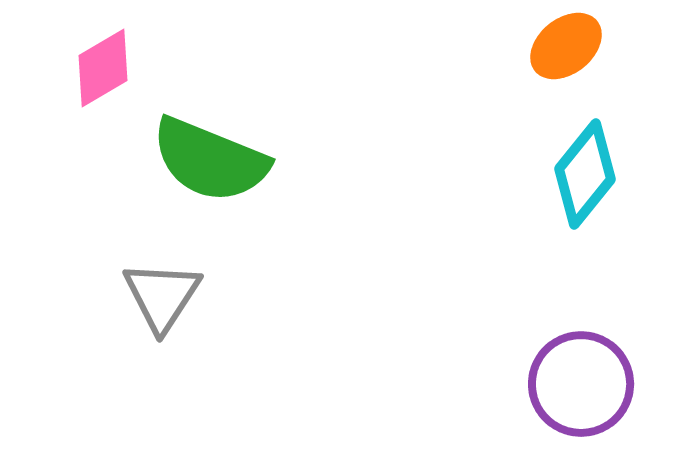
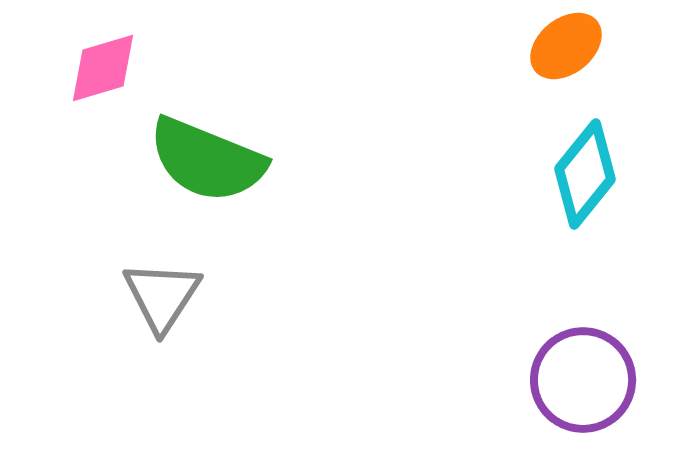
pink diamond: rotated 14 degrees clockwise
green semicircle: moved 3 px left
purple circle: moved 2 px right, 4 px up
